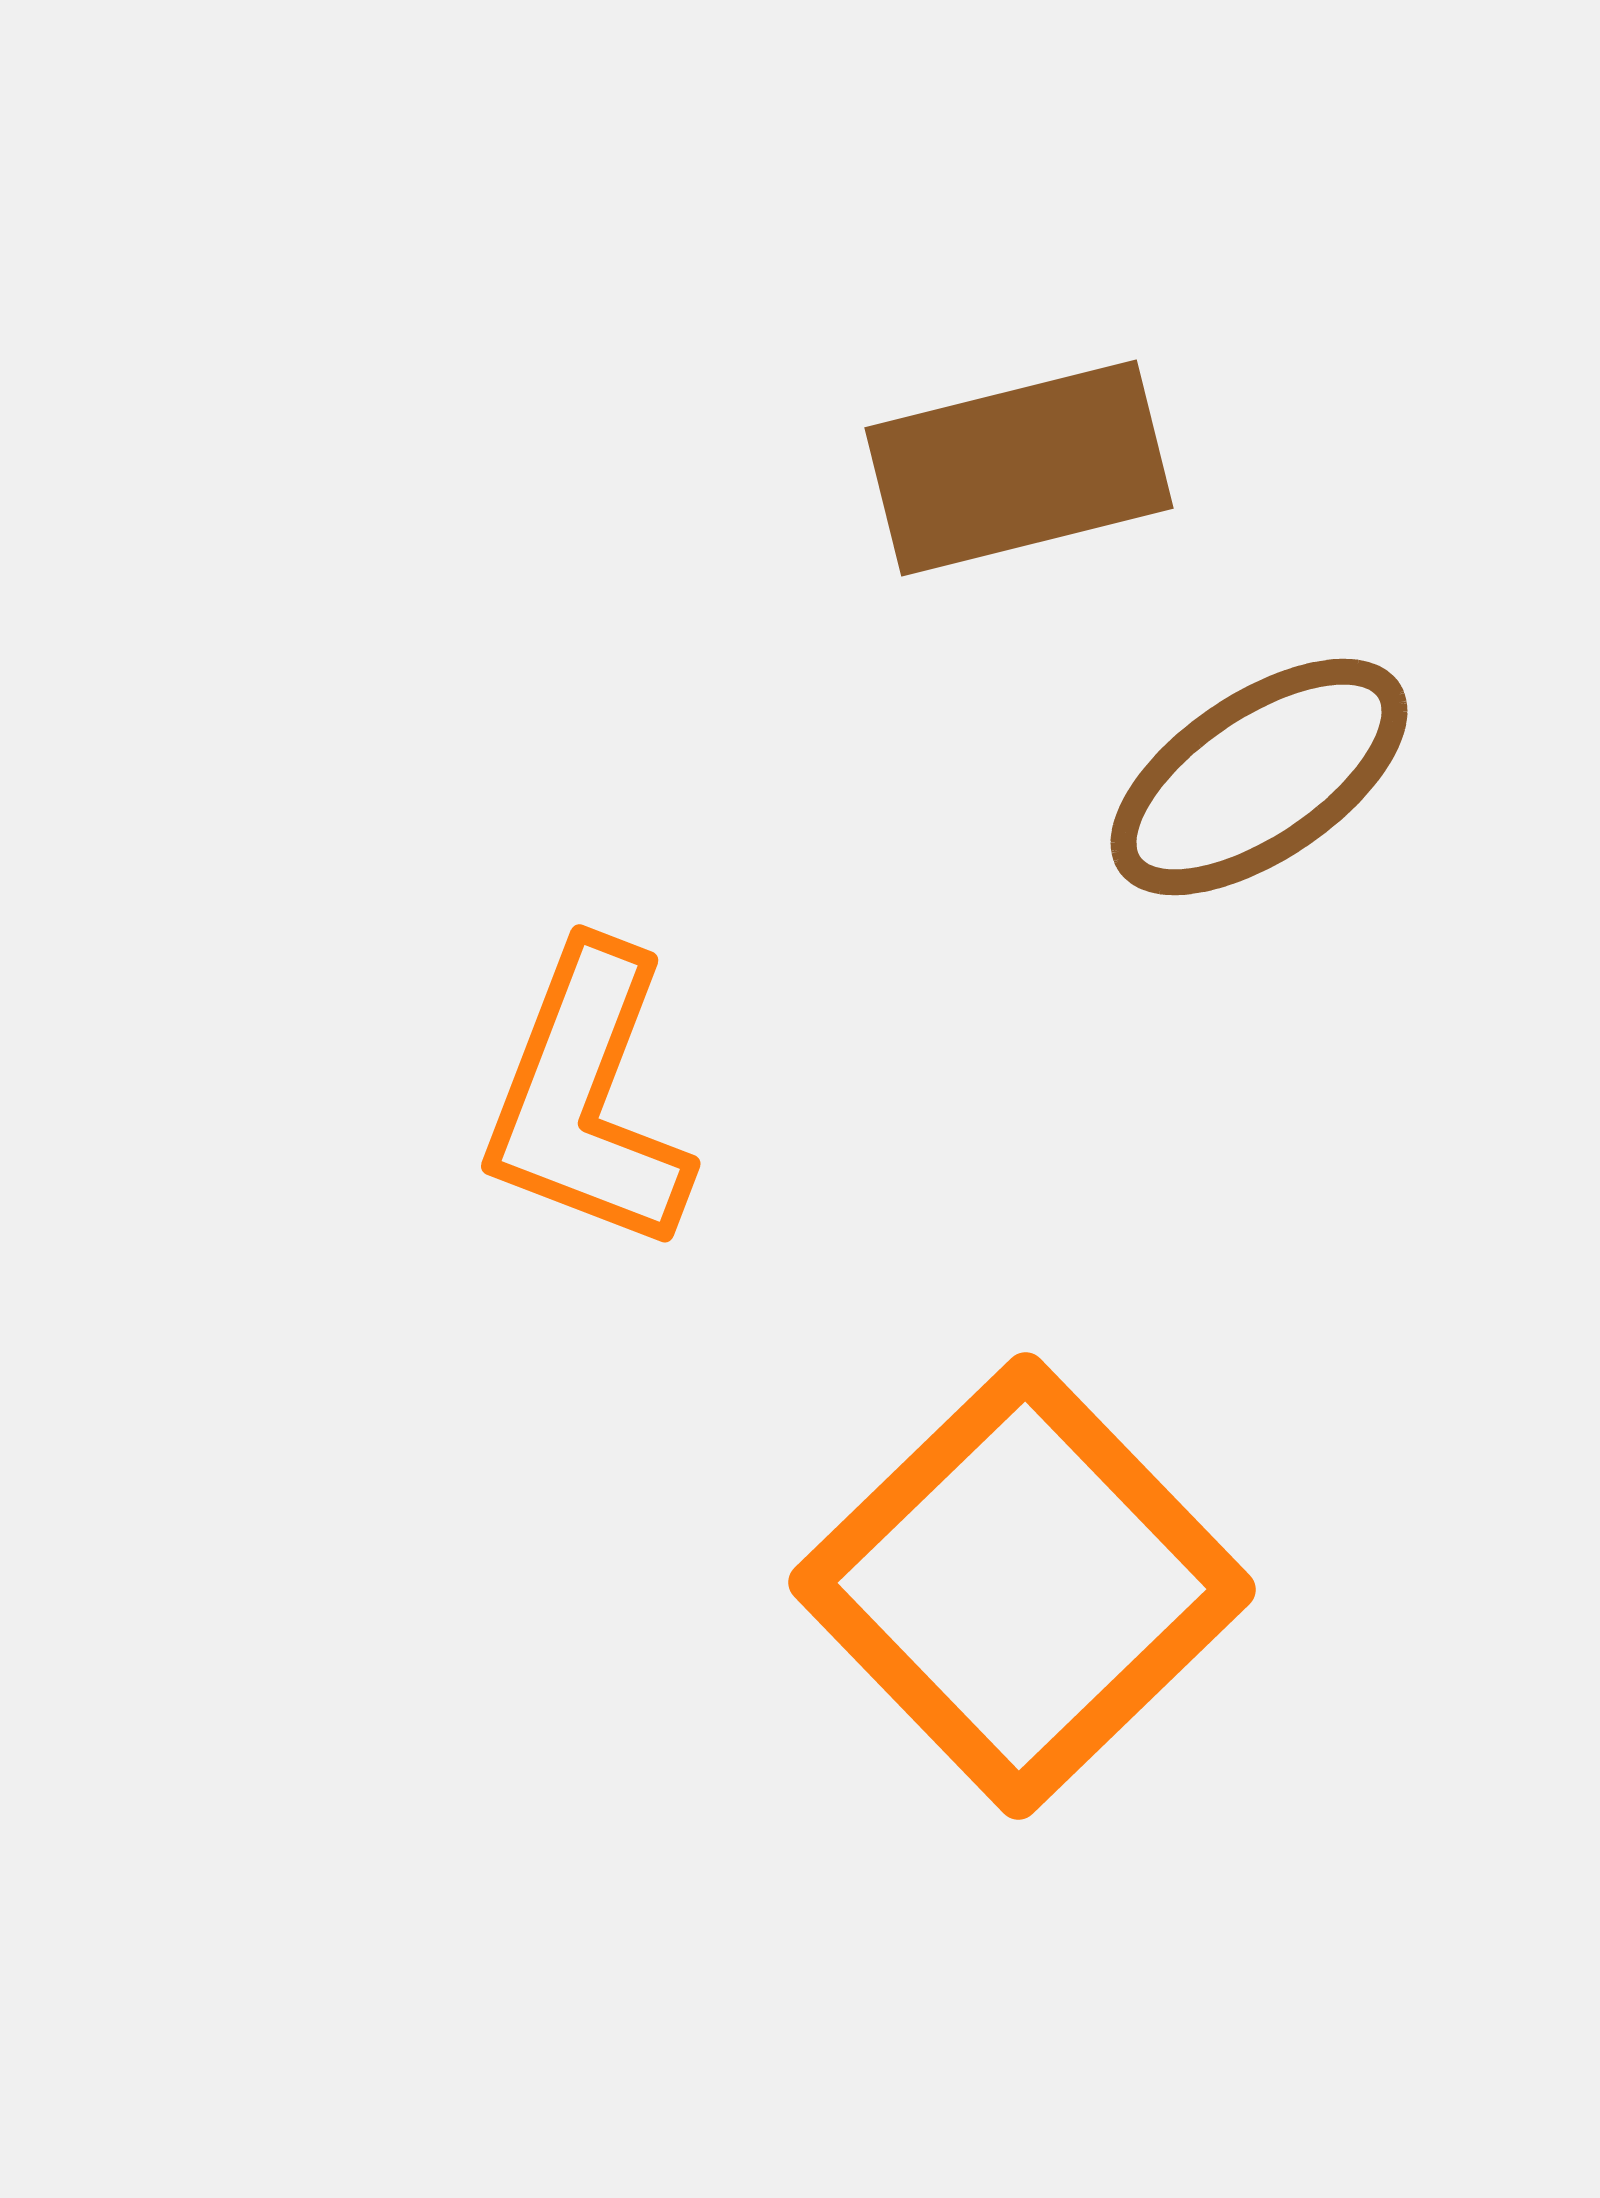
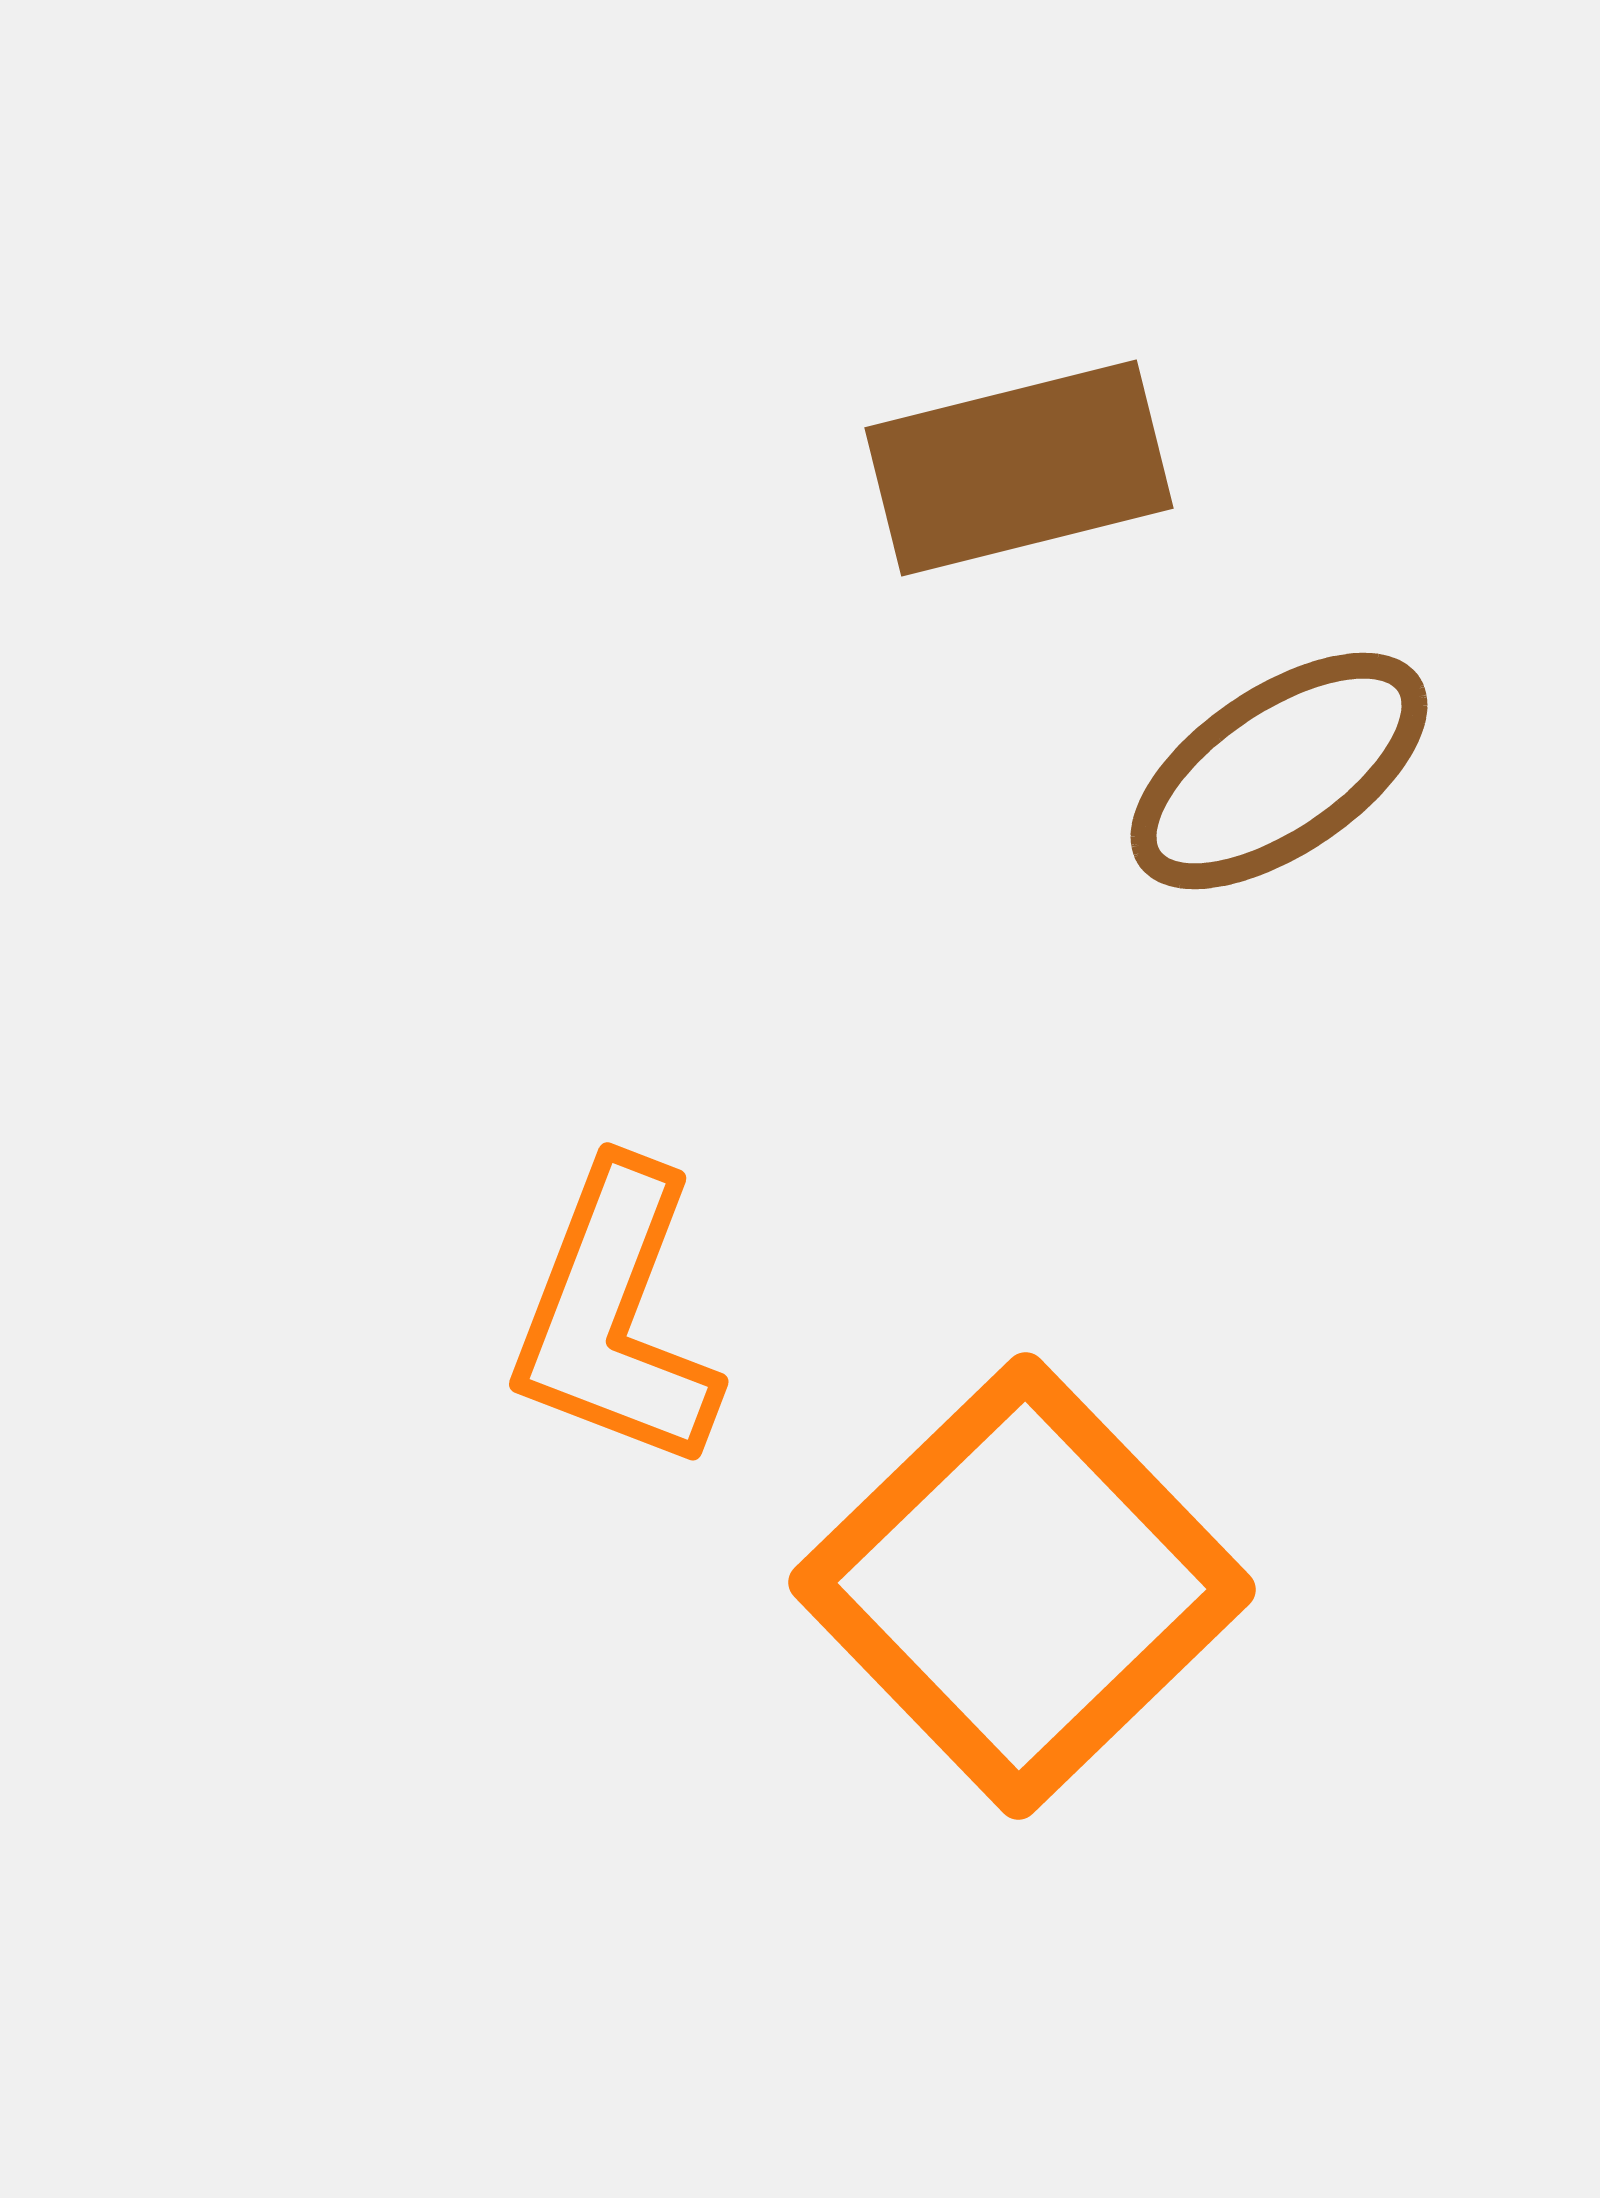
brown ellipse: moved 20 px right, 6 px up
orange L-shape: moved 28 px right, 218 px down
